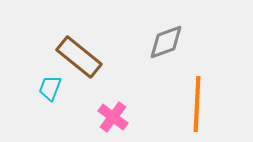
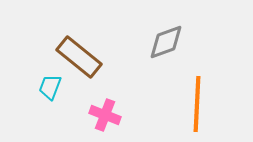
cyan trapezoid: moved 1 px up
pink cross: moved 8 px left, 2 px up; rotated 16 degrees counterclockwise
